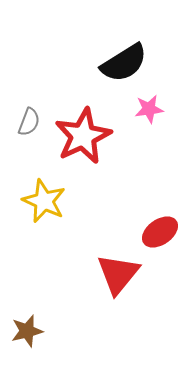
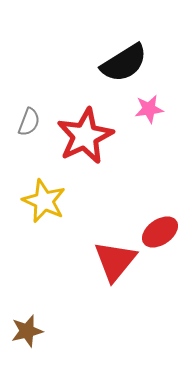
red star: moved 2 px right
red triangle: moved 3 px left, 13 px up
